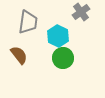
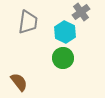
cyan hexagon: moved 7 px right, 4 px up
brown semicircle: moved 27 px down
